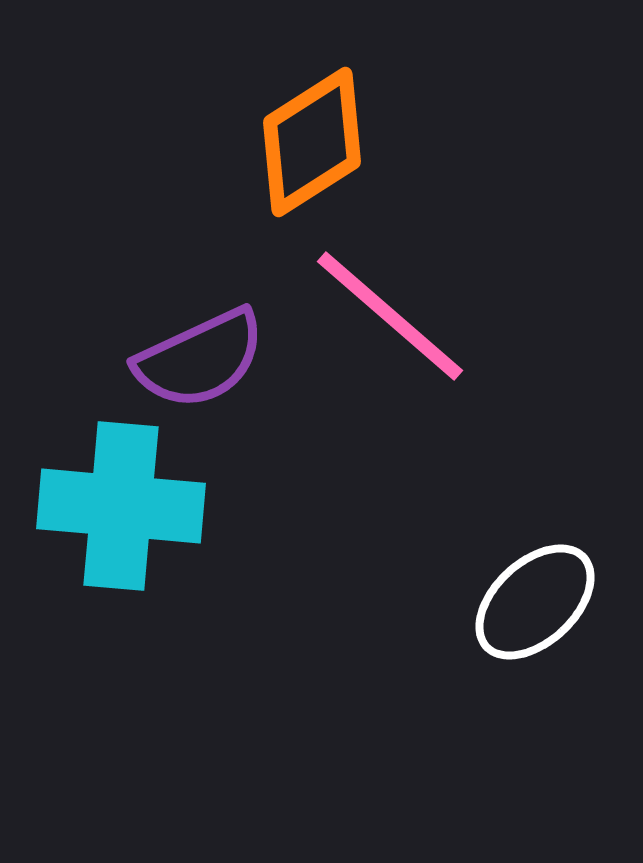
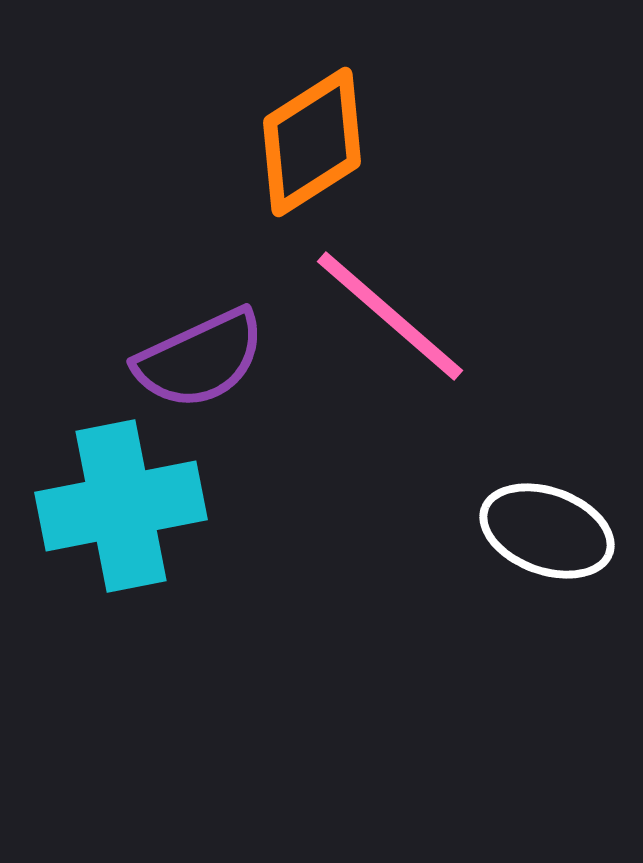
cyan cross: rotated 16 degrees counterclockwise
white ellipse: moved 12 px right, 71 px up; rotated 63 degrees clockwise
